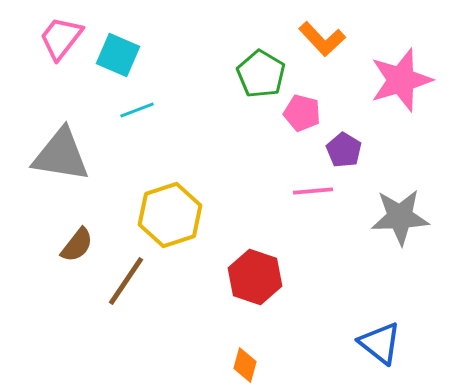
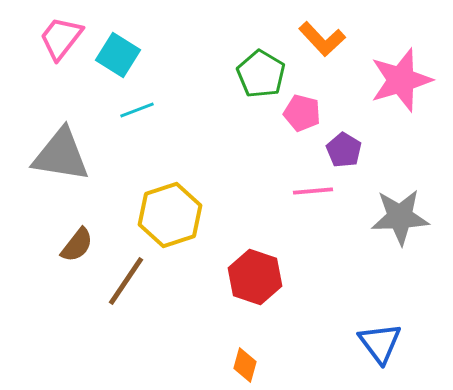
cyan square: rotated 9 degrees clockwise
blue triangle: rotated 15 degrees clockwise
